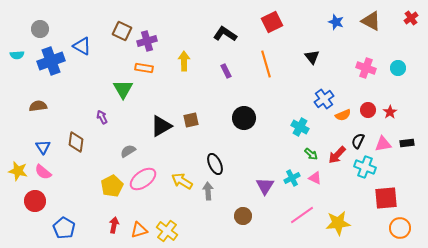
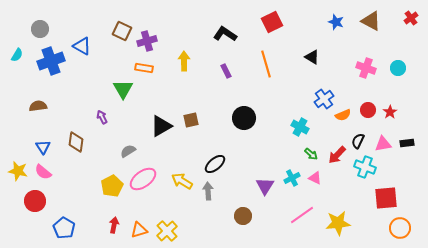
cyan semicircle at (17, 55): rotated 56 degrees counterclockwise
black triangle at (312, 57): rotated 21 degrees counterclockwise
black ellipse at (215, 164): rotated 75 degrees clockwise
yellow cross at (167, 231): rotated 10 degrees clockwise
